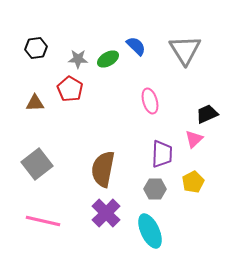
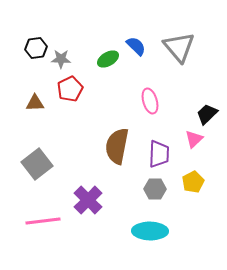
gray triangle: moved 6 px left, 3 px up; rotated 8 degrees counterclockwise
gray star: moved 17 px left
red pentagon: rotated 15 degrees clockwise
black trapezoid: rotated 20 degrees counterclockwise
purple trapezoid: moved 3 px left
brown semicircle: moved 14 px right, 23 px up
purple cross: moved 18 px left, 13 px up
pink line: rotated 20 degrees counterclockwise
cyan ellipse: rotated 64 degrees counterclockwise
